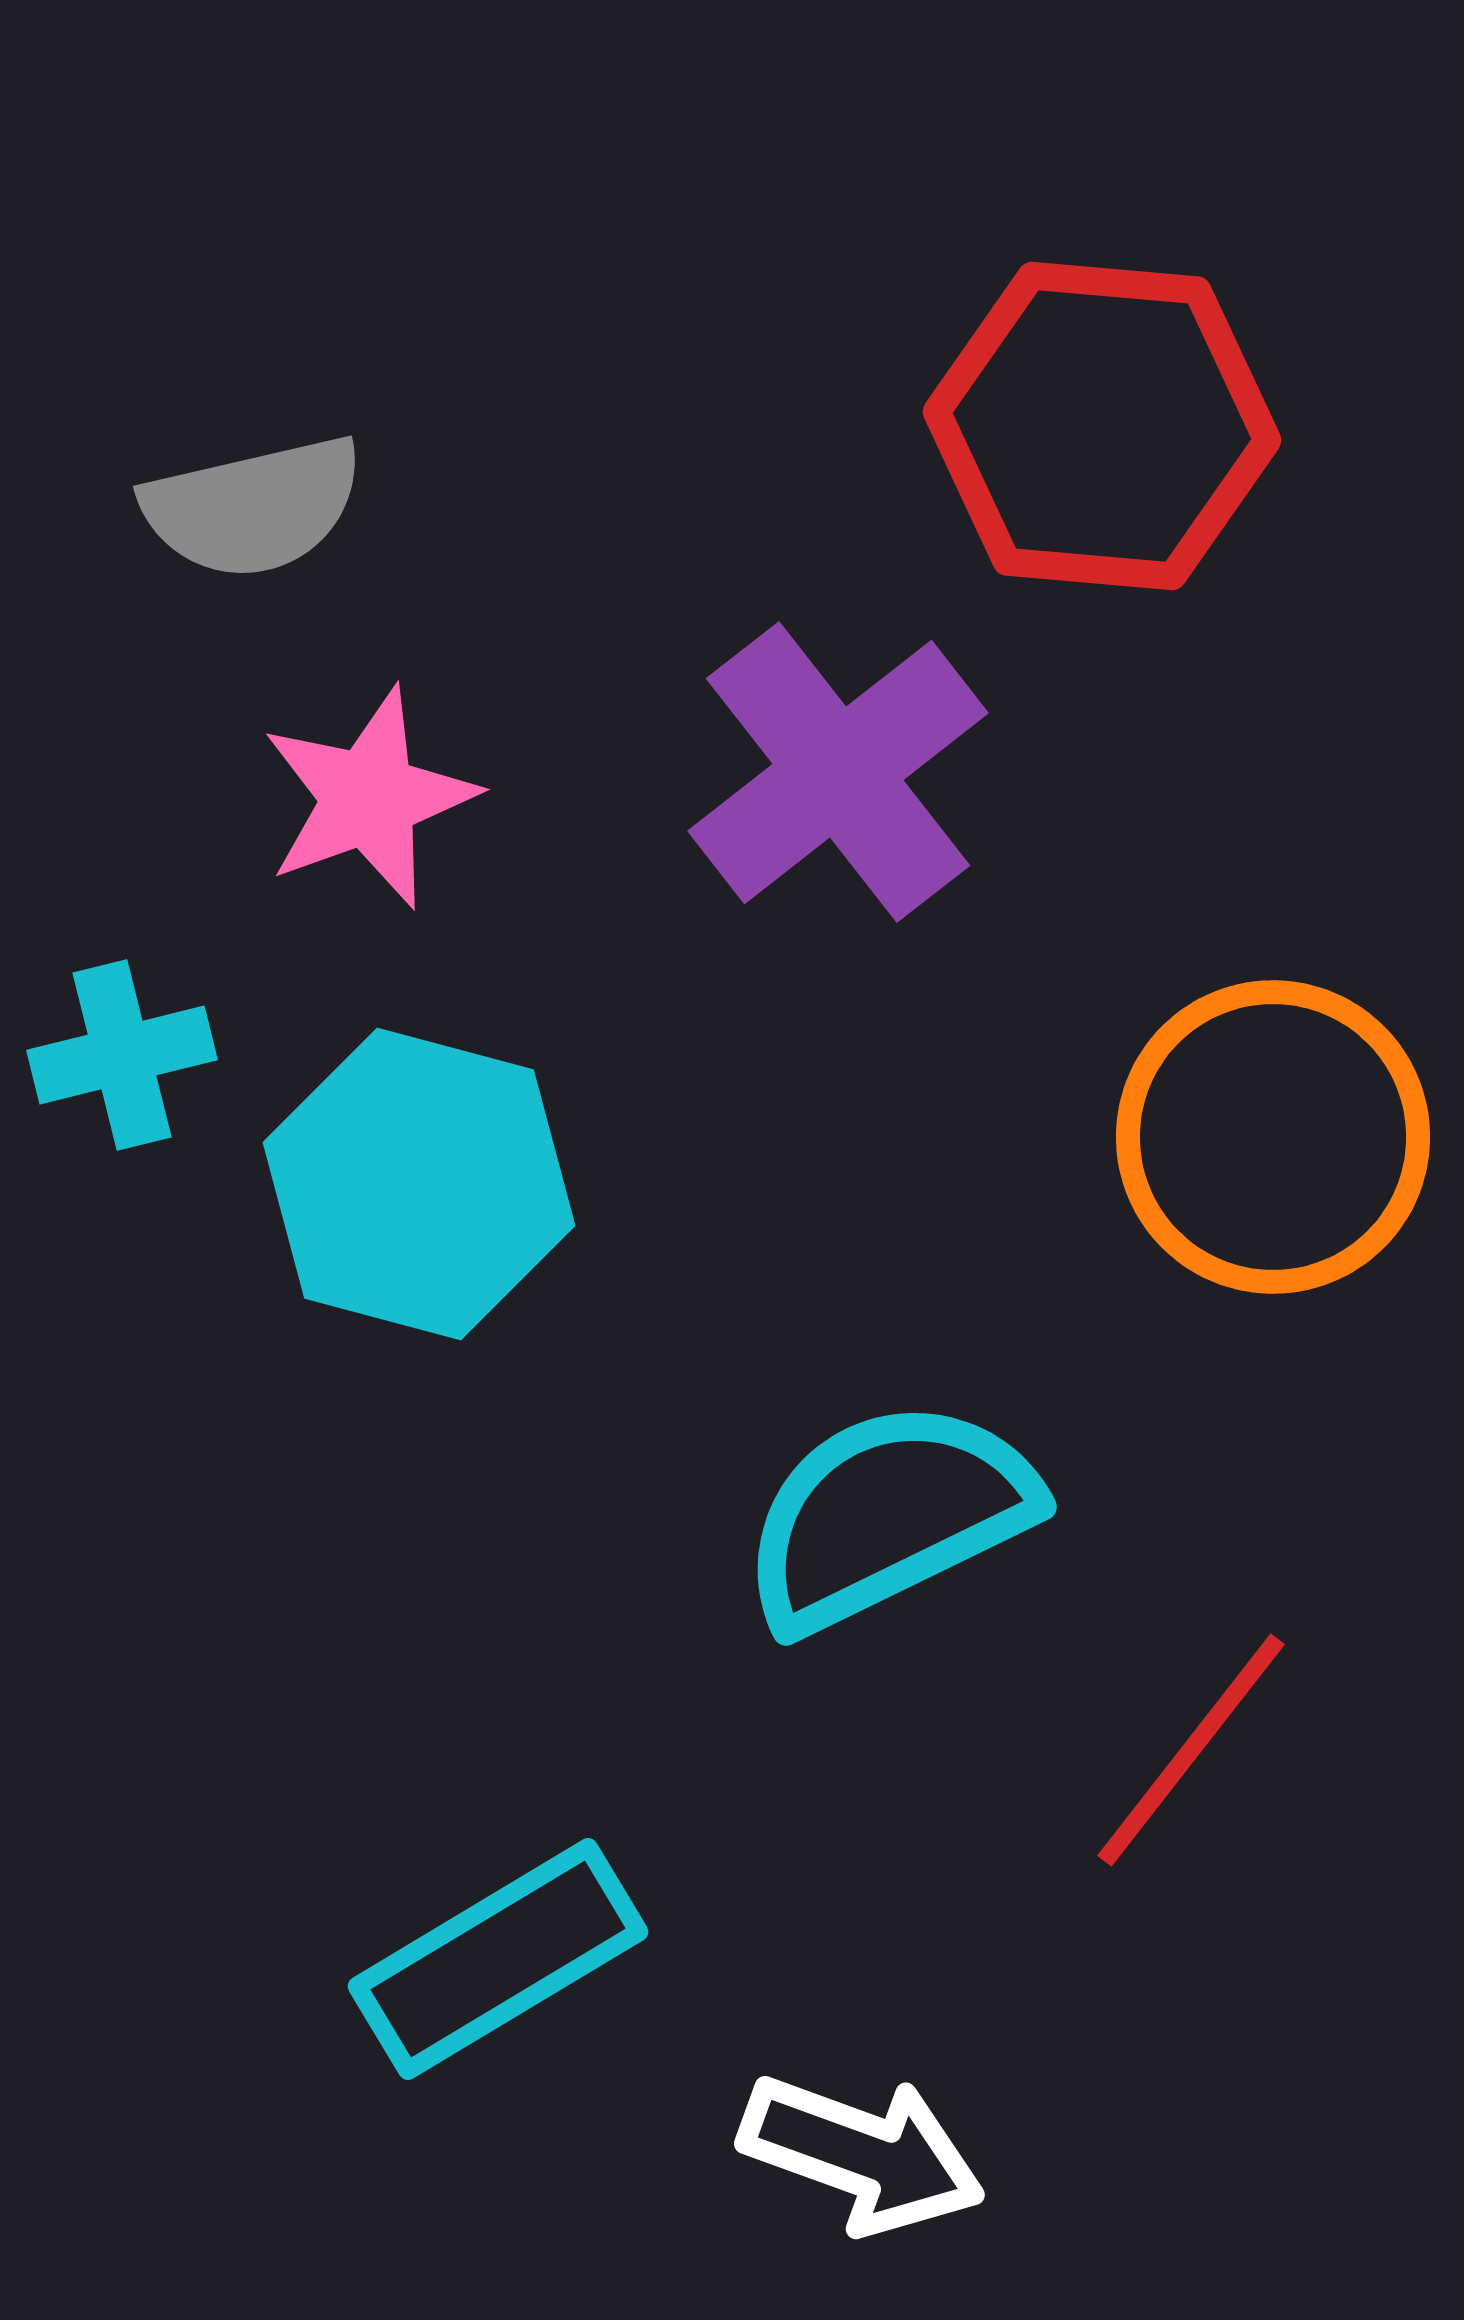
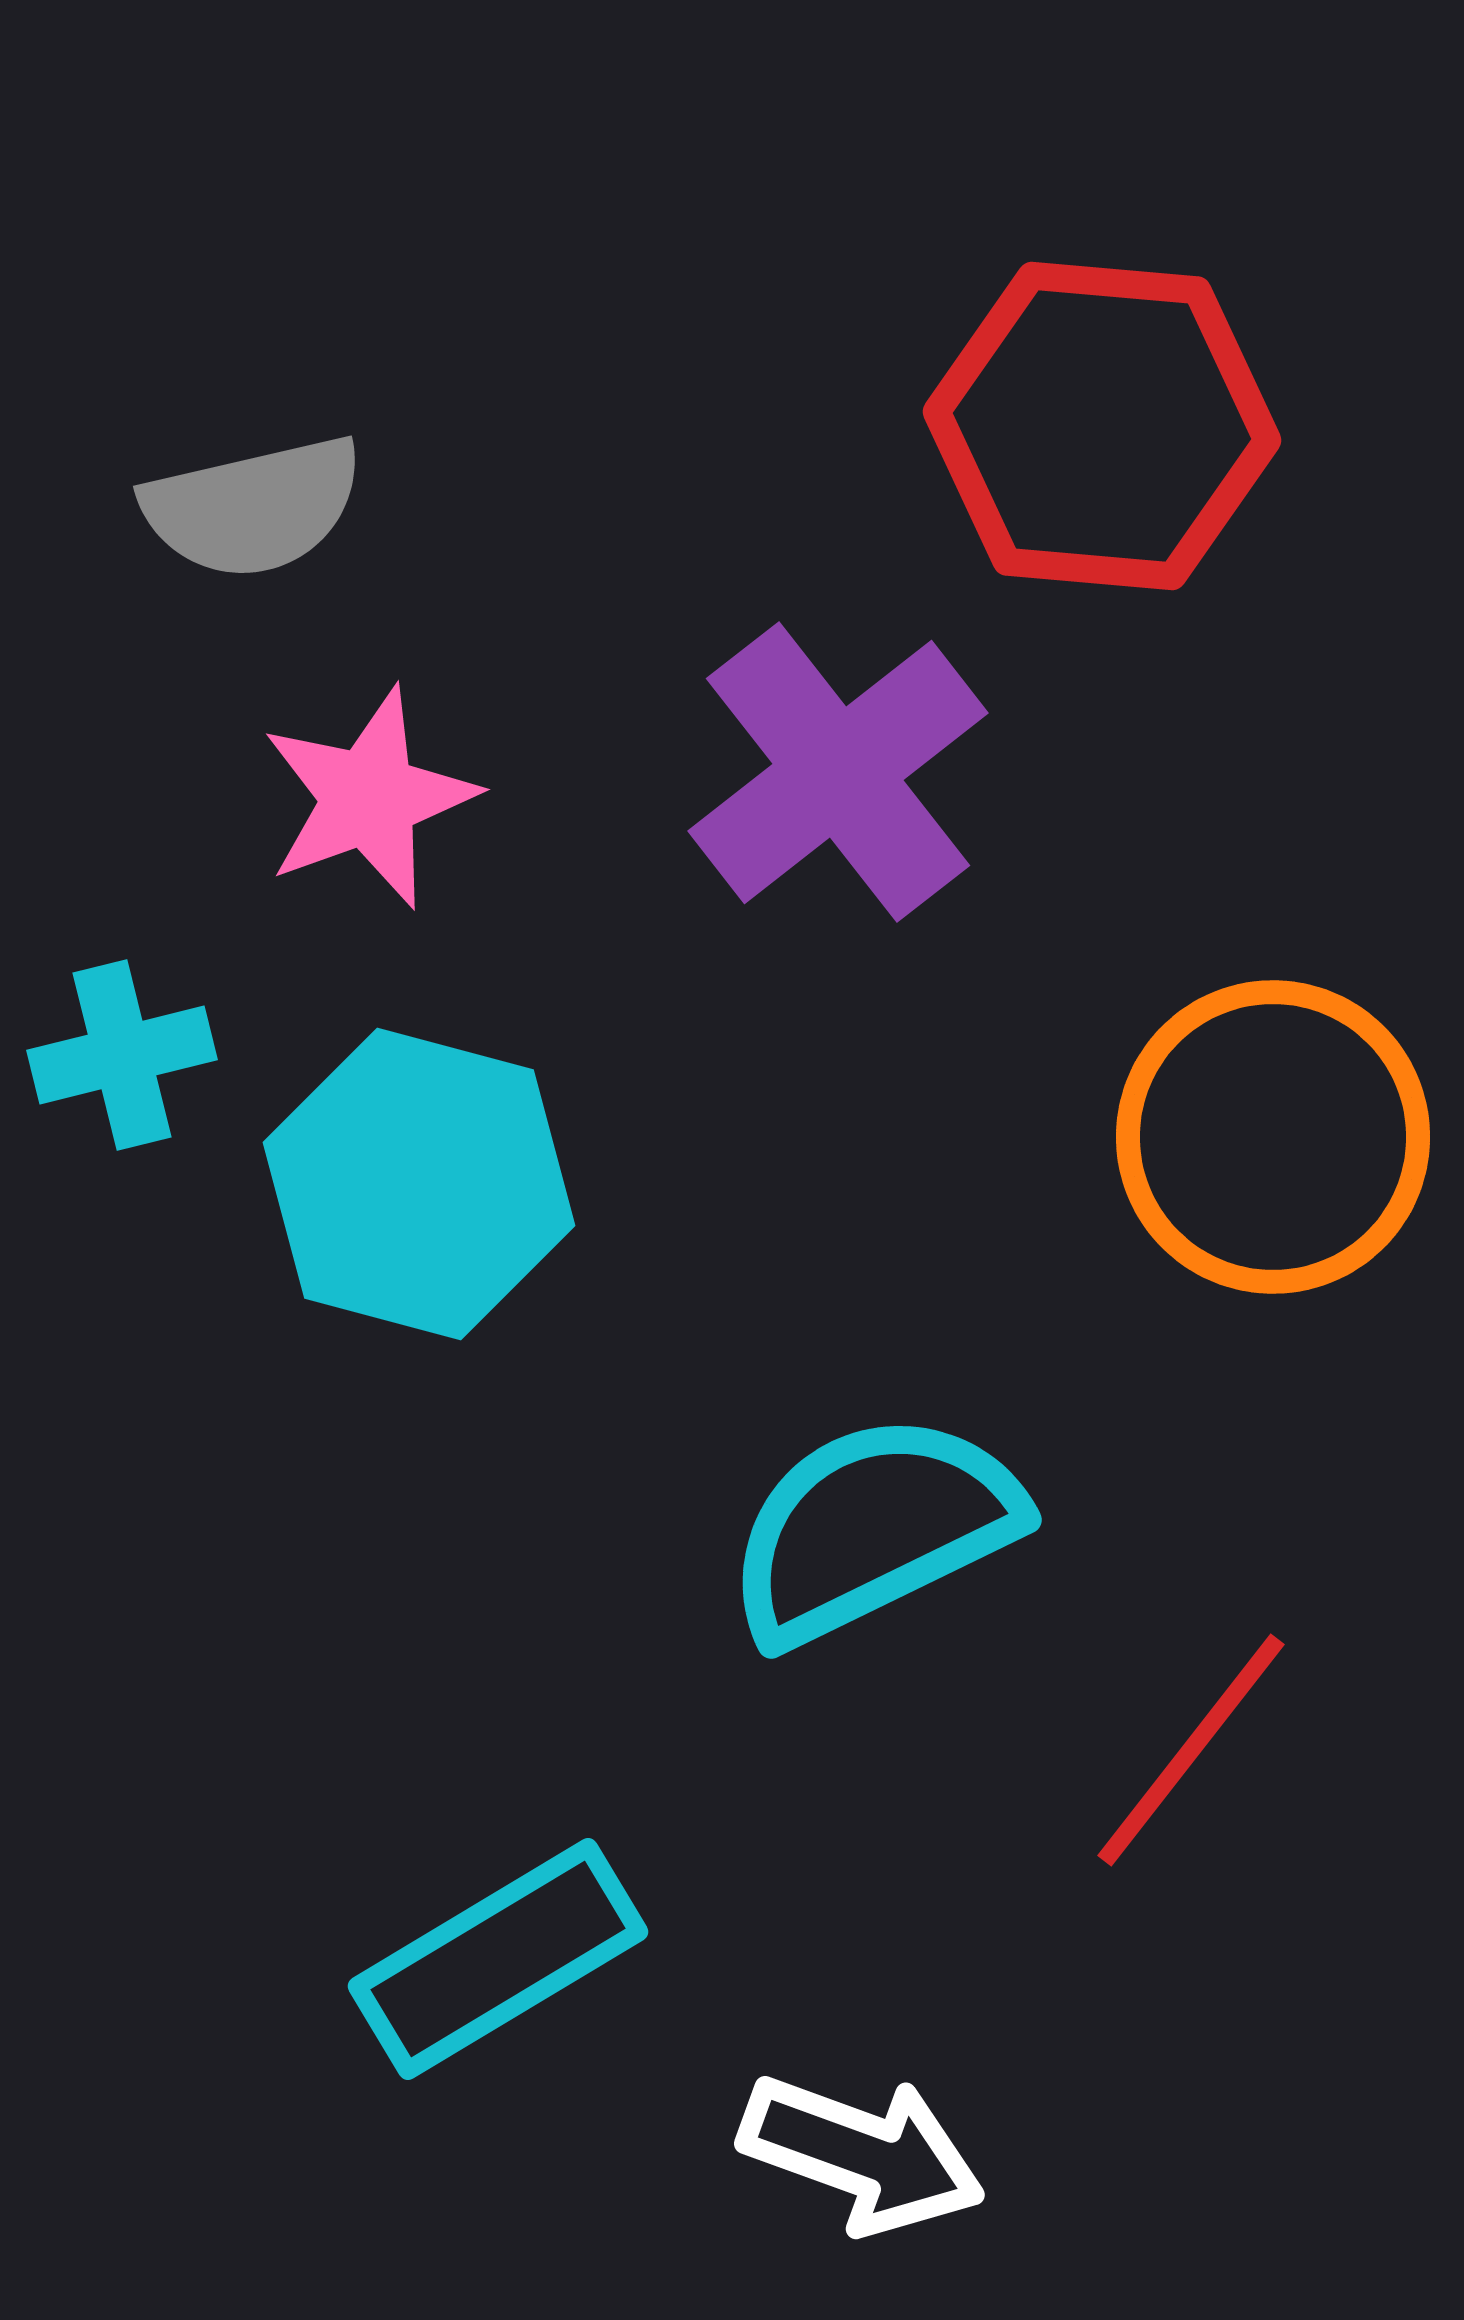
cyan semicircle: moved 15 px left, 13 px down
